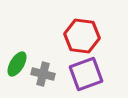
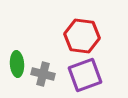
green ellipse: rotated 35 degrees counterclockwise
purple square: moved 1 px left, 1 px down
